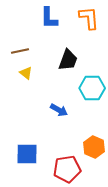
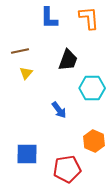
yellow triangle: rotated 32 degrees clockwise
blue arrow: rotated 24 degrees clockwise
orange hexagon: moved 6 px up
